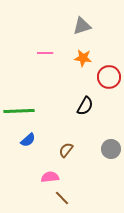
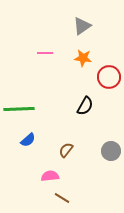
gray triangle: rotated 18 degrees counterclockwise
green line: moved 2 px up
gray circle: moved 2 px down
pink semicircle: moved 1 px up
brown line: rotated 14 degrees counterclockwise
